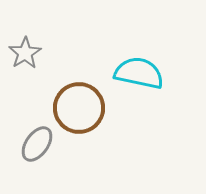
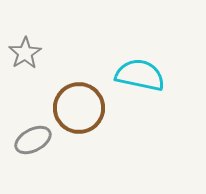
cyan semicircle: moved 1 px right, 2 px down
gray ellipse: moved 4 px left, 4 px up; rotated 27 degrees clockwise
